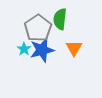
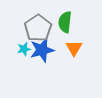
green semicircle: moved 5 px right, 3 px down
cyan star: rotated 24 degrees clockwise
